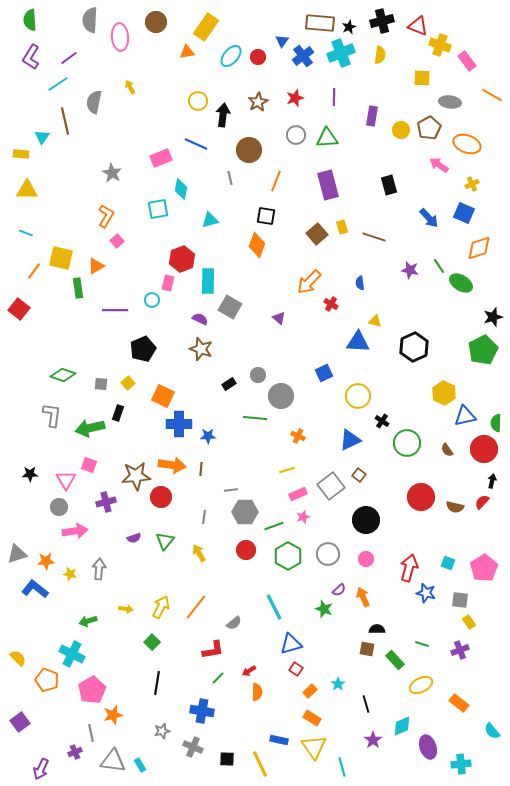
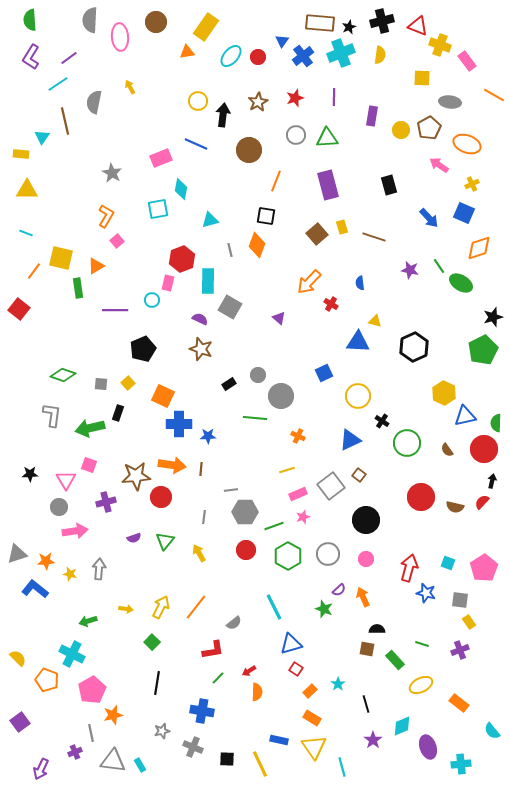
orange line at (492, 95): moved 2 px right
gray line at (230, 178): moved 72 px down
